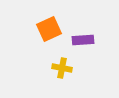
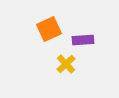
yellow cross: moved 4 px right, 4 px up; rotated 36 degrees clockwise
